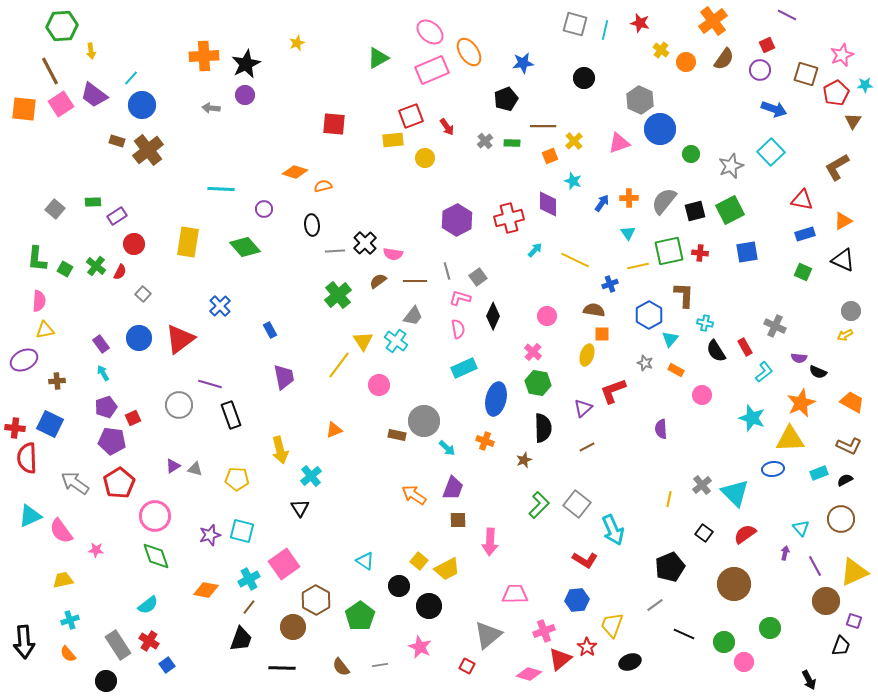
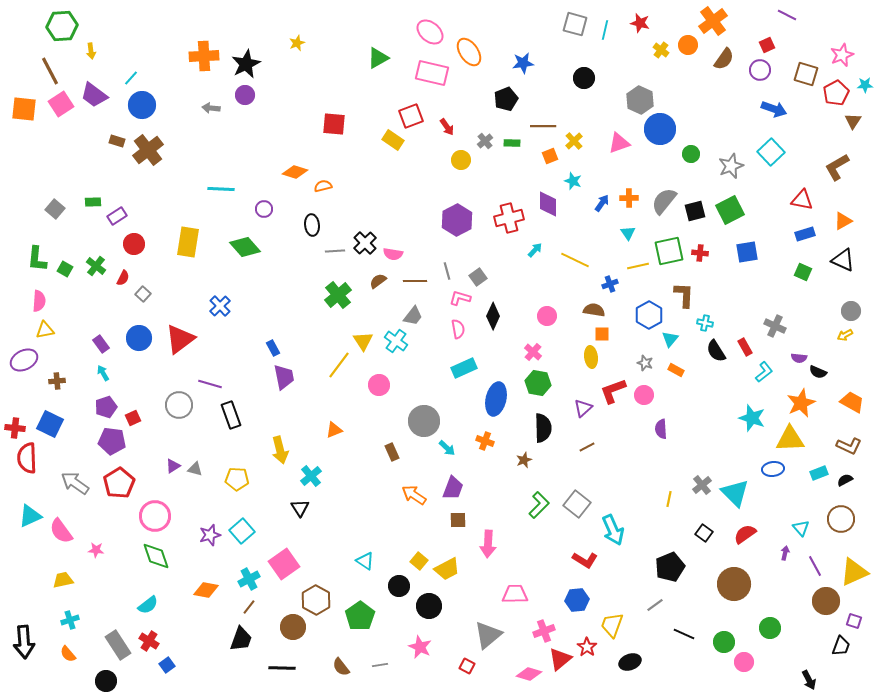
orange circle at (686, 62): moved 2 px right, 17 px up
pink rectangle at (432, 70): moved 3 px down; rotated 36 degrees clockwise
yellow rectangle at (393, 140): rotated 40 degrees clockwise
yellow circle at (425, 158): moved 36 px right, 2 px down
red semicircle at (120, 272): moved 3 px right, 6 px down
blue rectangle at (270, 330): moved 3 px right, 18 px down
yellow ellipse at (587, 355): moved 4 px right, 2 px down; rotated 25 degrees counterclockwise
pink circle at (702, 395): moved 58 px left
brown rectangle at (397, 435): moved 5 px left, 17 px down; rotated 54 degrees clockwise
cyan square at (242, 531): rotated 35 degrees clockwise
pink arrow at (490, 542): moved 2 px left, 2 px down
